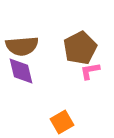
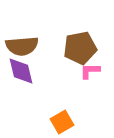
brown pentagon: rotated 16 degrees clockwise
pink L-shape: rotated 10 degrees clockwise
